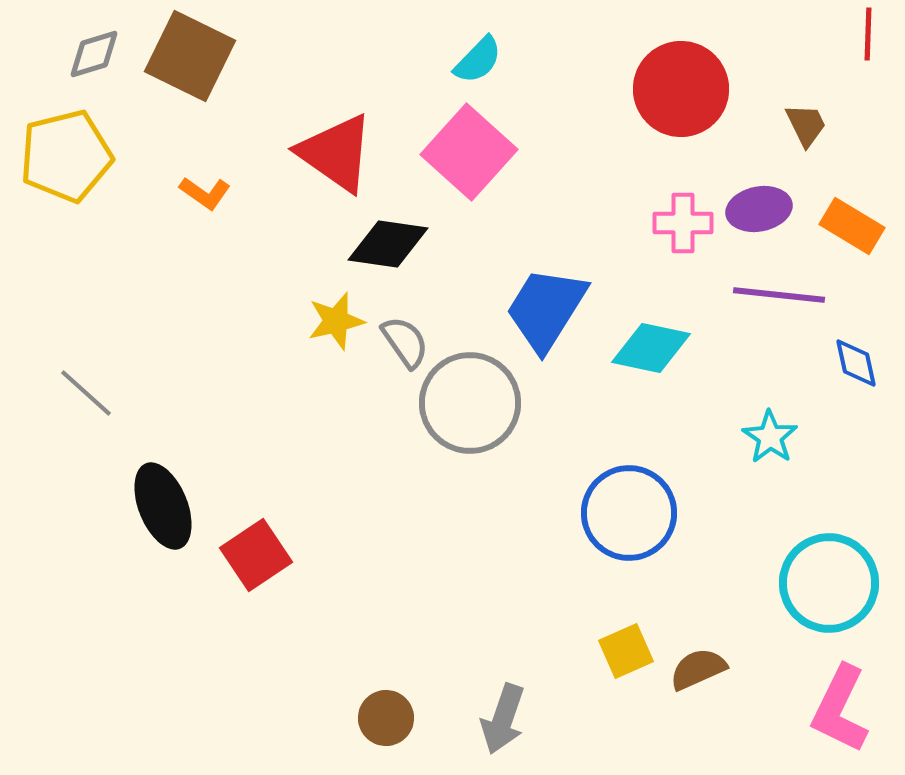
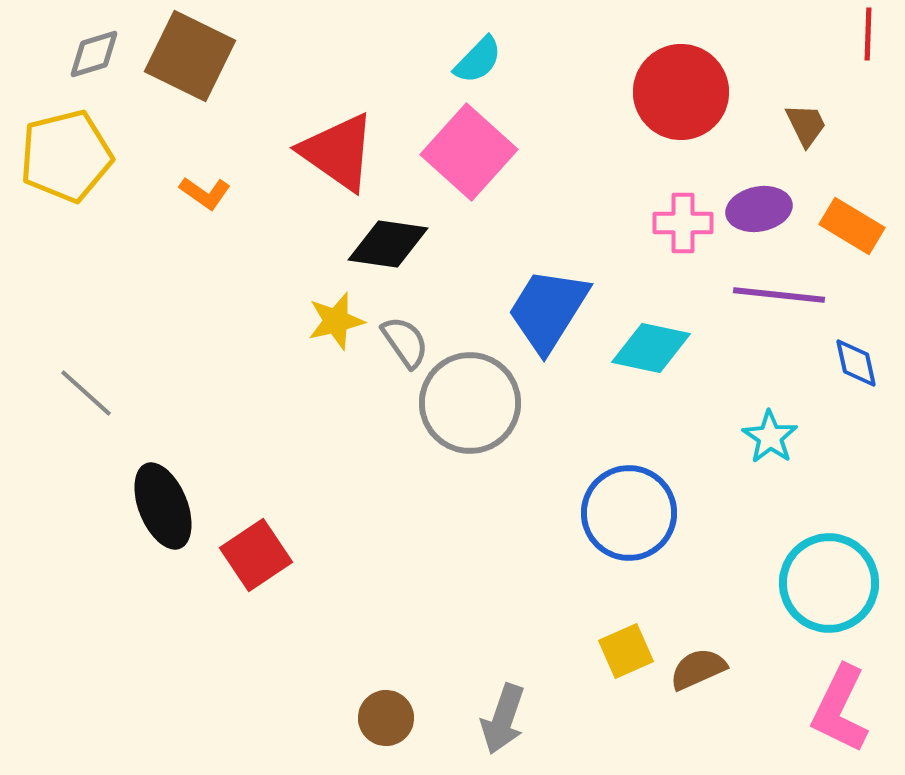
red circle: moved 3 px down
red triangle: moved 2 px right, 1 px up
blue trapezoid: moved 2 px right, 1 px down
